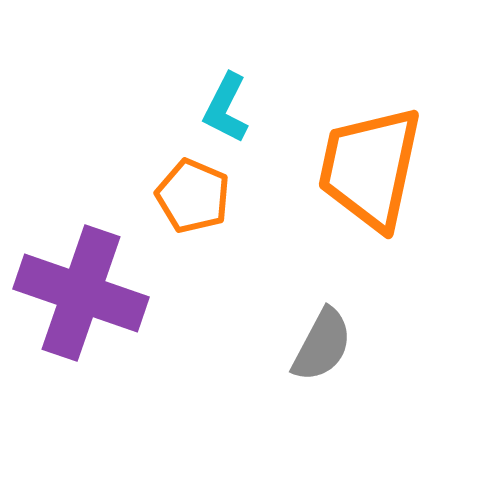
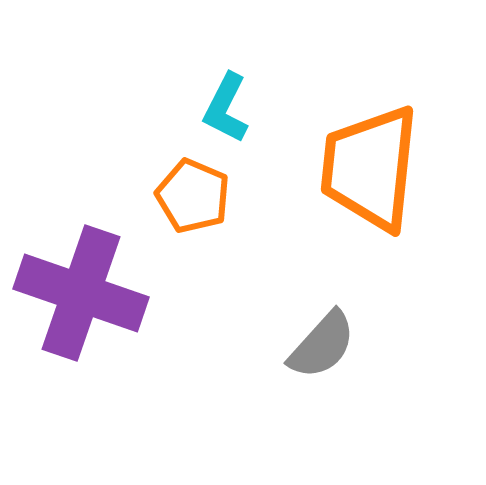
orange trapezoid: rotated 6 degrees counterclockwise
gray semicircle: rotated 14 degrees clockwise
